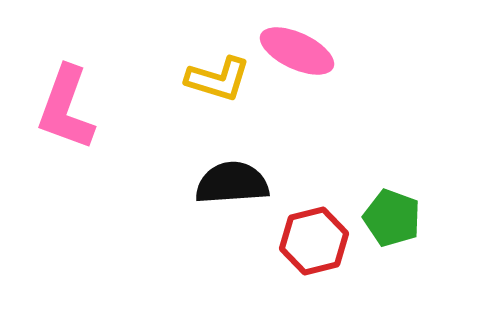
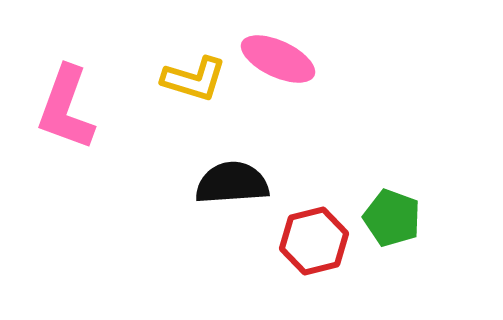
pink ellipse: moved 19 px left, 8 px down
yellow L-shape: moved 24 px left
